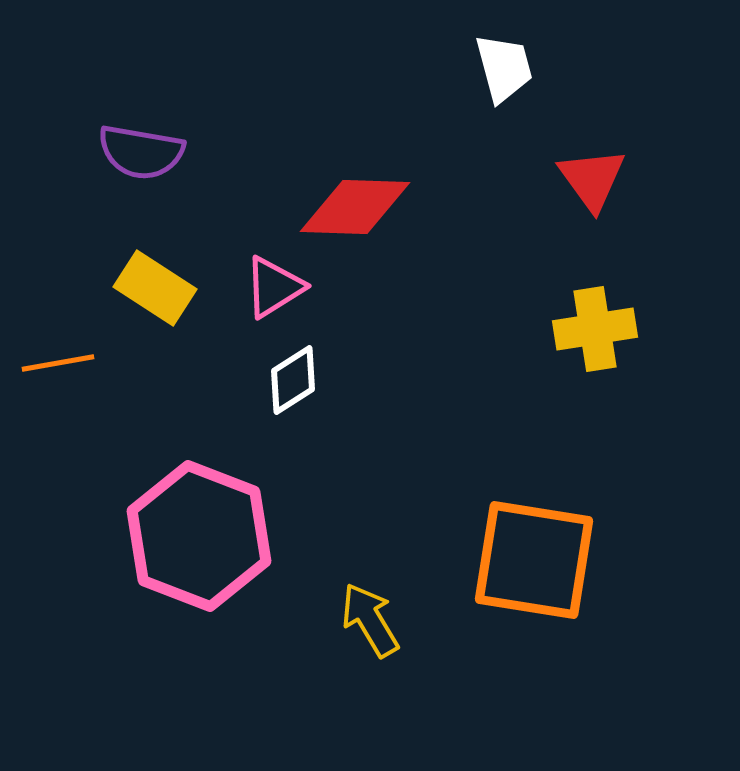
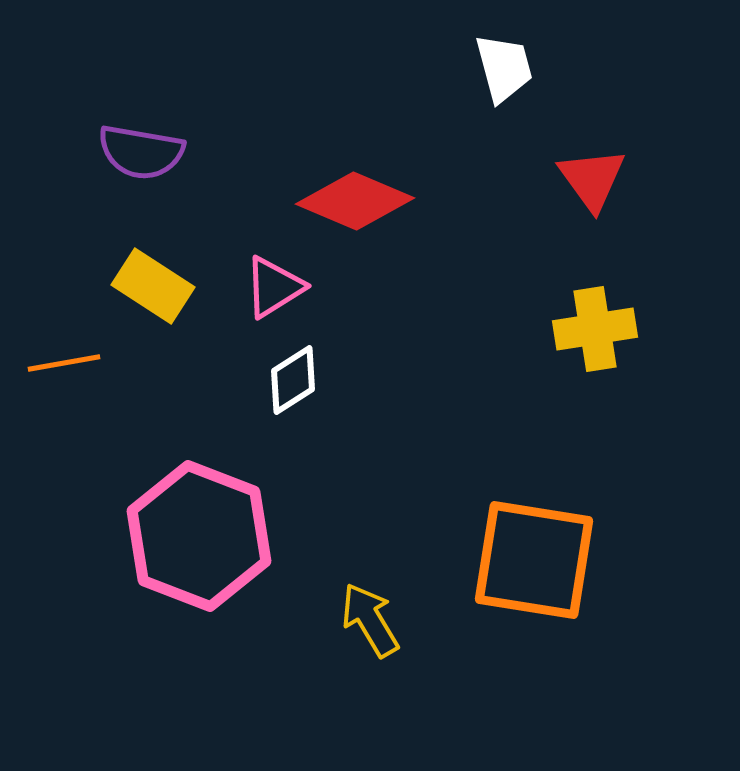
red diamond: moved 6 px up; rotated 21 degrees clockwise
yellow rectangle: moved 2 px left, 2 px up
orange line: moved 6 px right
